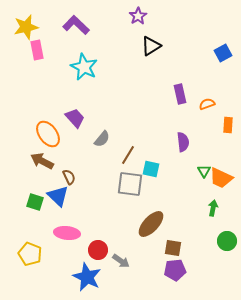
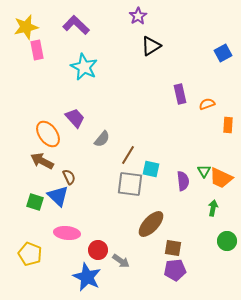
purple semicircle: moved 39 px down
